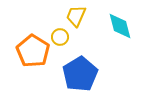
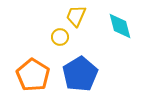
orange pentagon: moved 24 px down
